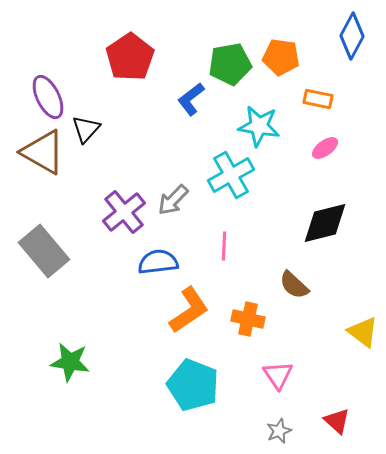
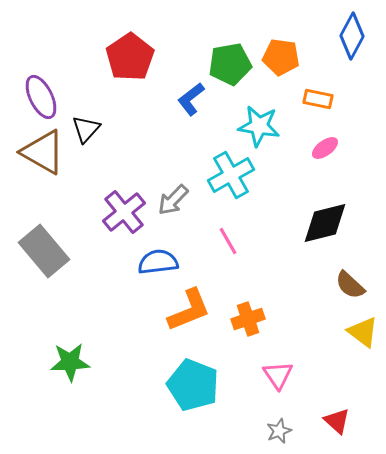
purple ellipse: moved 7 px left
pink line: moved 4 px right, 5 px up; rotated 32 degrees counterclockwise
brown semicircle: moved 56 px right
orange L-shape: rotated 12 degrees clockwise
orange cross: rotated 32 degrees counterclockwise
green star: rotated 12 degrees counterclockwise
